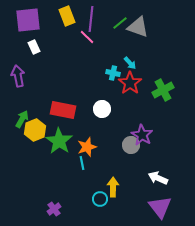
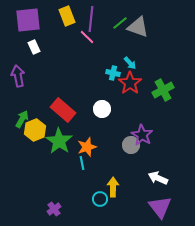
red rectangle: rotated 30 degrees clockwise
